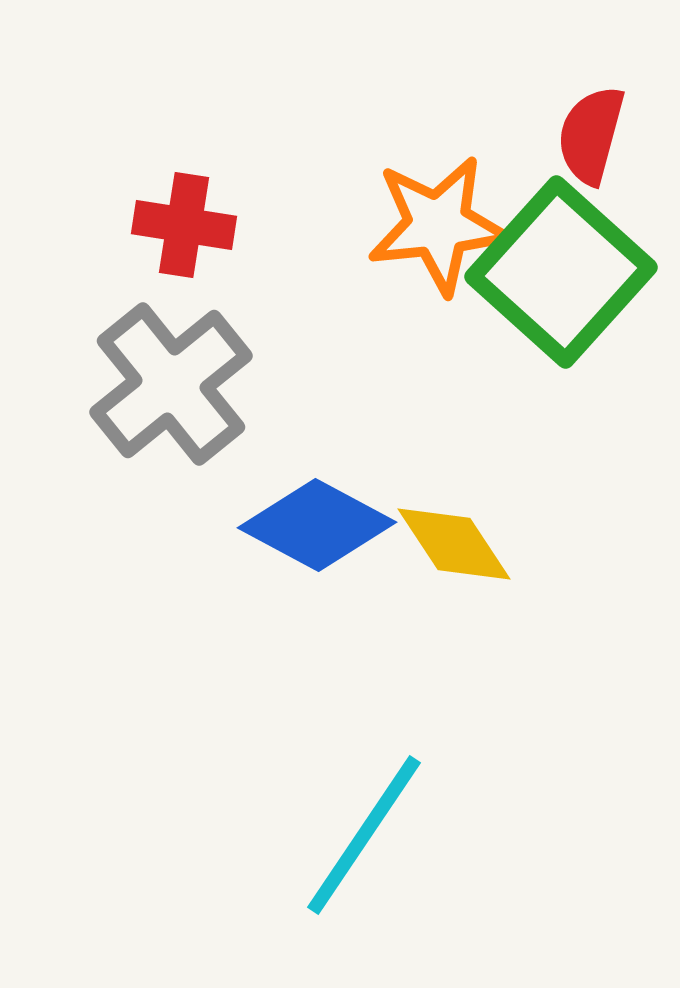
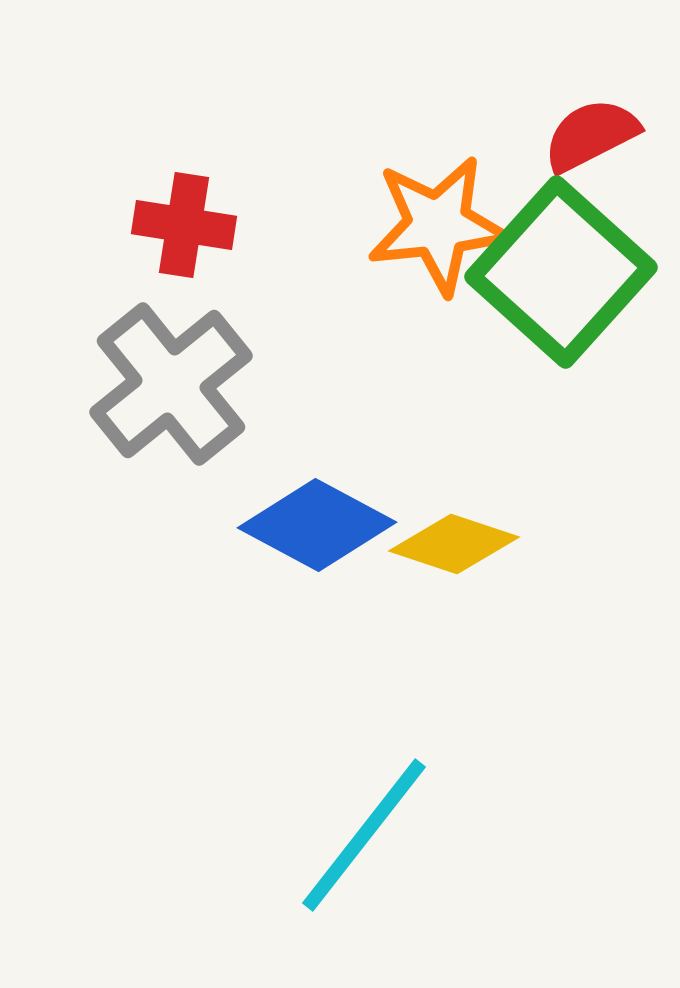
red semicircle: rotated 48 degrees clockwise
yellow diamond: rotated 38 degrees counterclockwise
cyan line: rotated 4 degrees clockwise
